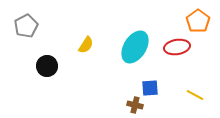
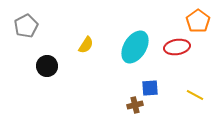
brown cross: rotated 28 degrees counterclockwise
